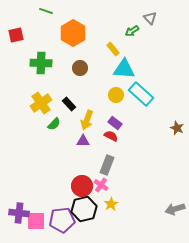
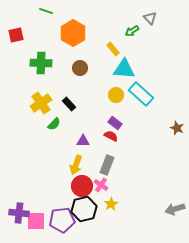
yellow arrow: moved 11 px left, 45 px down
